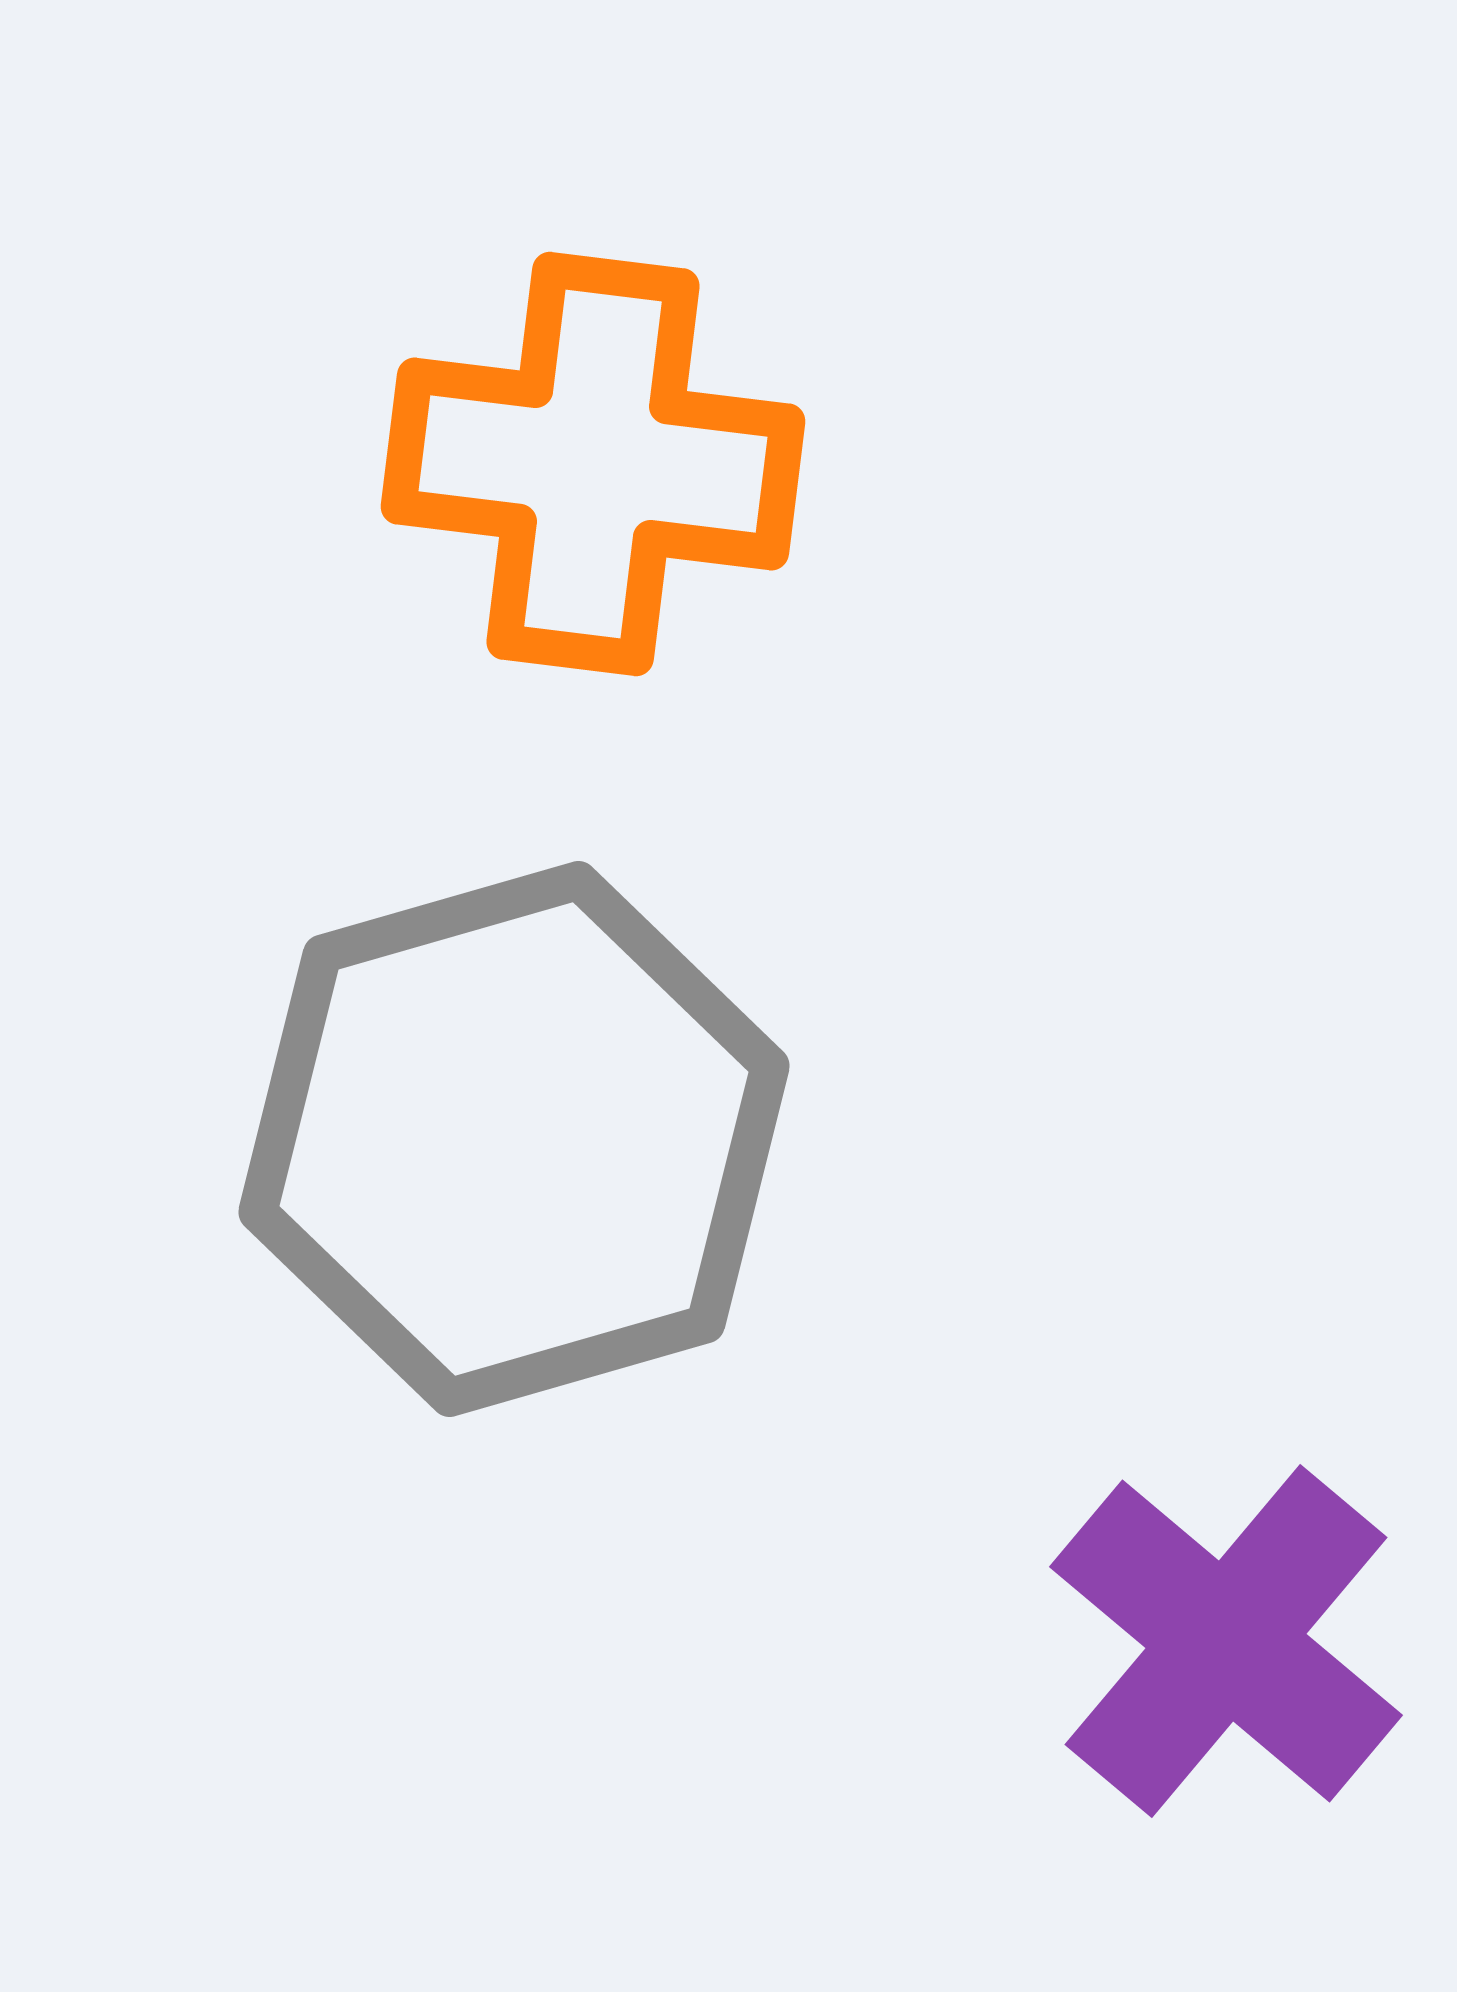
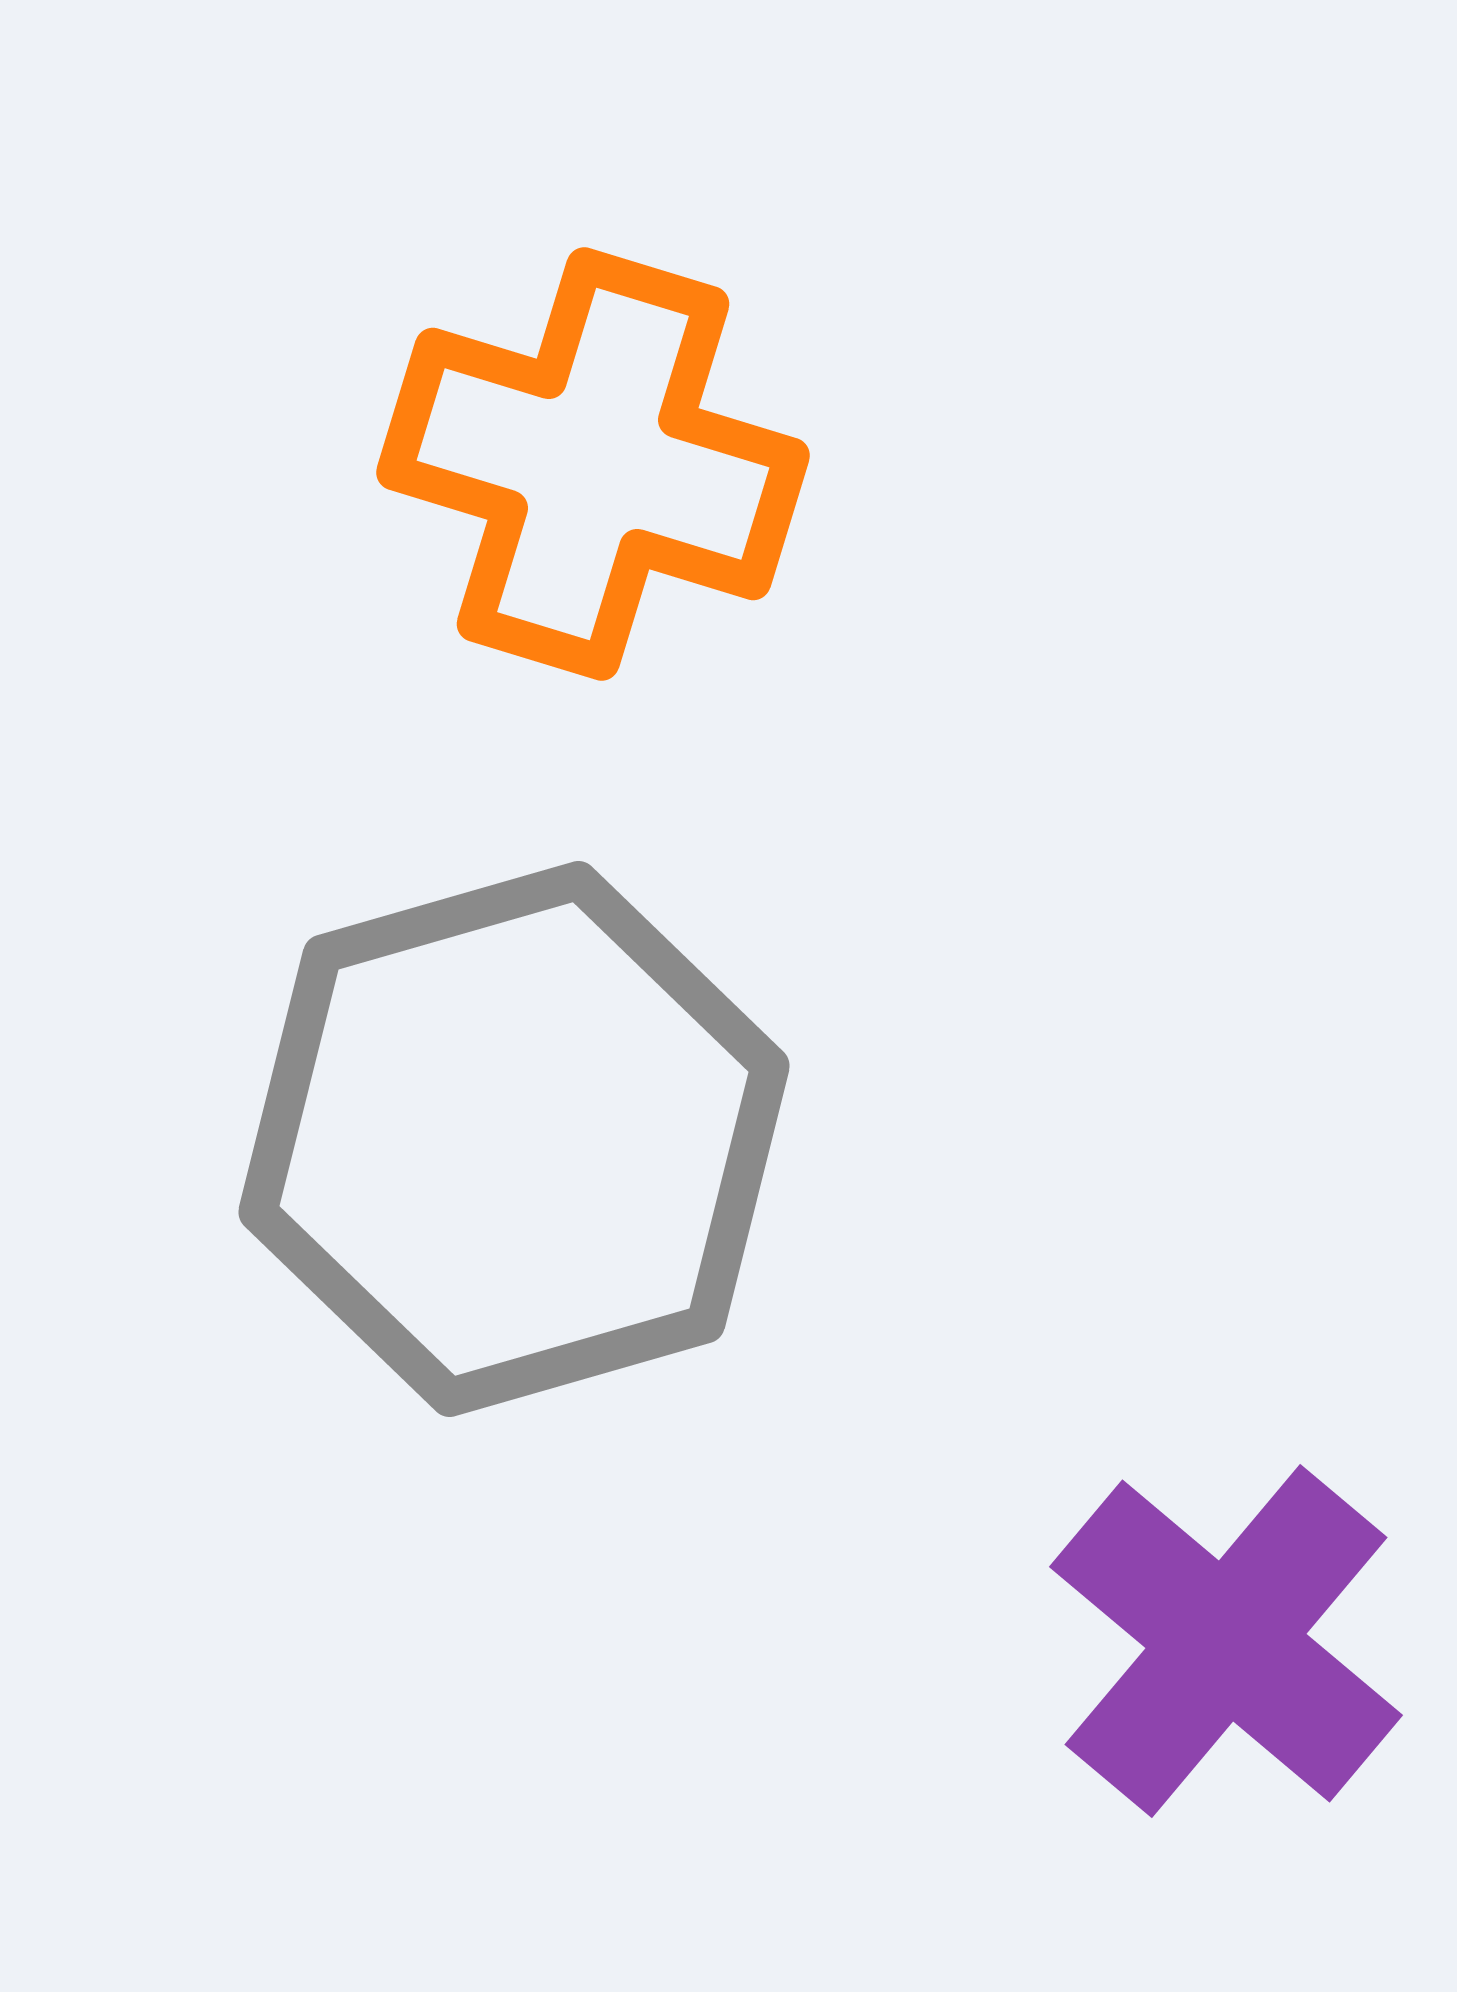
orange cross: rotated 10 degrees clockwise
